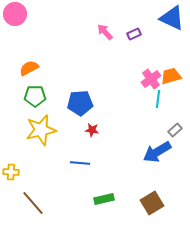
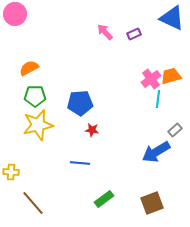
yellow star: moved 3 px left, 5 px up
blue arrow: moved 1 px left
green rectangle: rotated 24 degrees counterclockwise
brown square: rotated 10 degrees clockwise
